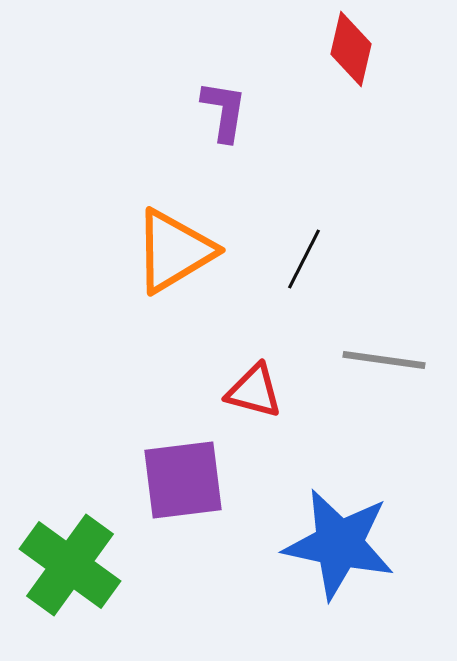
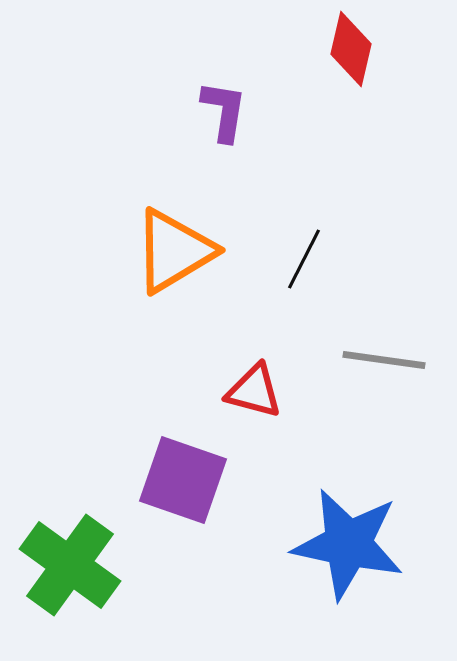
purple square: rotated 26 degrees clockwise
blue star: moved 9 px right
